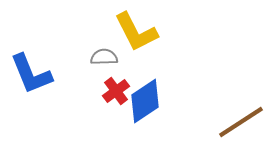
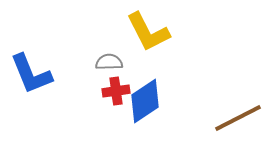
yellow L-shape: moved 12 px right
gray semicircle: moved 5 px right, 5 px down
red cross: rotated 28 degrees clockwise
brown line: moved 3 px left, 4 px up; rotated 6 degrees clockwise
